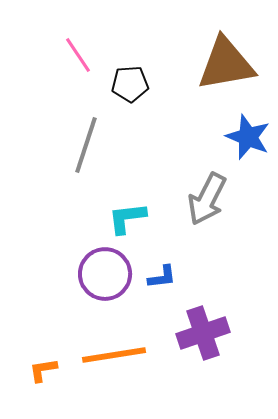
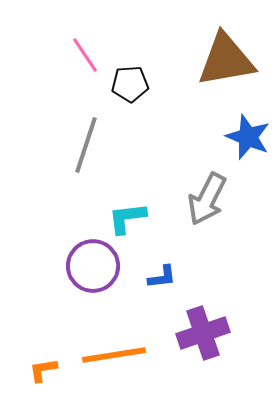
pink line: moved 7 px right
brown triangle: moved 4 px up
purple circle: moved 12 px left, 8 px up
